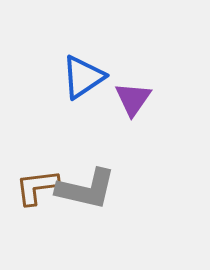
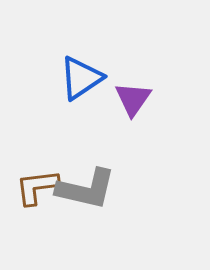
blue triangle: moved 2 px left, 1 px down
